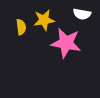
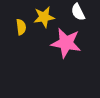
white semicircle: moved 4 px left, 2 px up; rotated 54 degrees clockwise
yellow star: moved 3 px up
